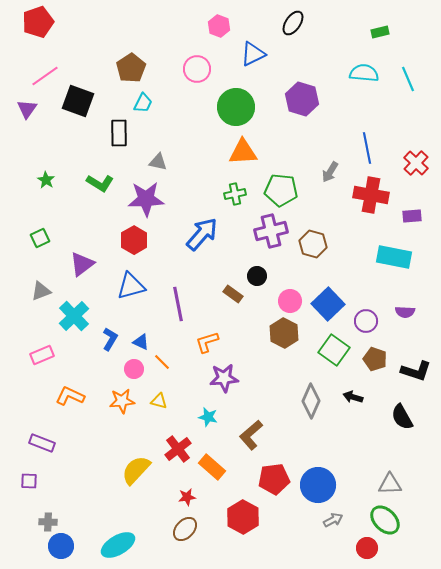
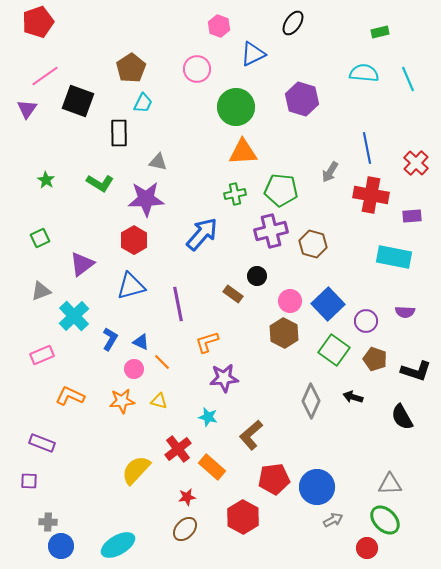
blue circle at (318, 485): moved 1 px left, 2 px down
